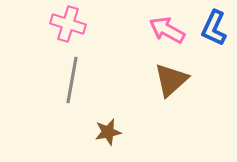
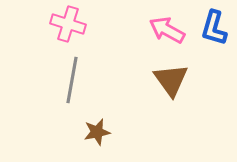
blue L-shape: rotated 9 degrees counterclockwise
brown triangle: rotated 24 degrees counterclockwise
brown star: moved 11 px left
